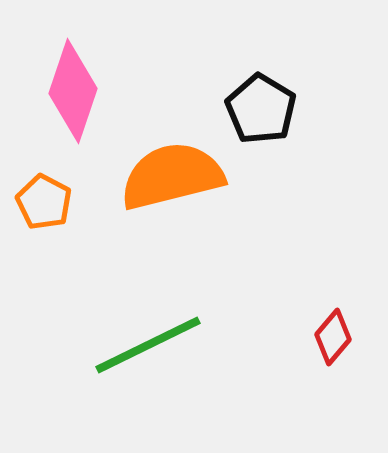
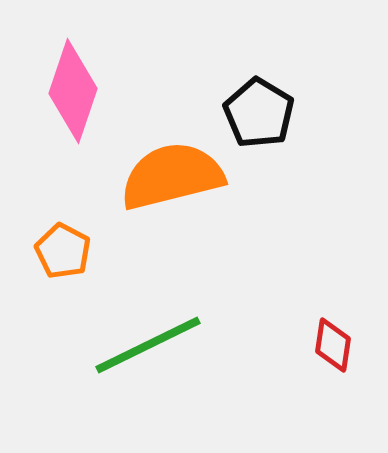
black pentagon: moved 2 px left, 4 px down
orange pentagon: moved 19 px right, 49 px down
red diamond: moved 8 px down; rotated 32 degrees counterclockwise
